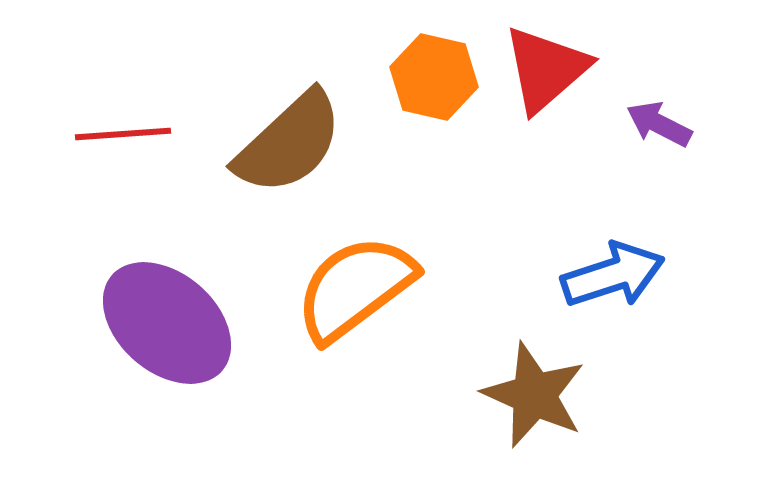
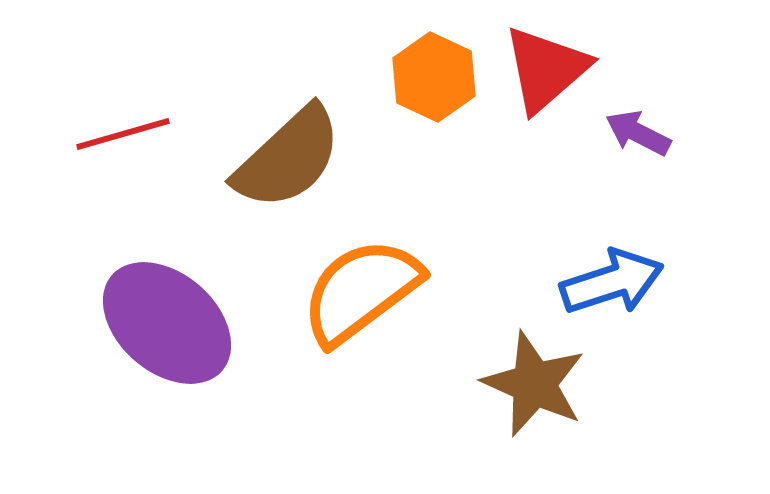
orange hexagon: rotated 12 degrees clockwise
purple arrow: moved 21 px left, 9 px down
red line: rotated 12 degrees counterclockwise
brown semicircle: moved 1 px left, 15 px down
blue arrow: moved 1 px left, 7 px down
orange semicircle: moved 6 px right, 3 px down
brown star: moved 11 px up
